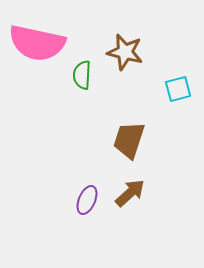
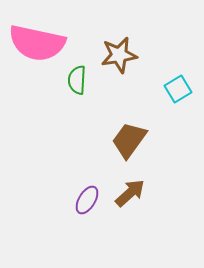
brown star: moved 6 px left, 3 px down; rotated 24 degrees counterclockwise
green semicircle: moved 5 px left, 5 px down
cyan square: rotated 16 degrees counterclockwise
brown trapezoid: rotated 18 degrees clockwise
purple ellipse: rotated 8 degrees clockwise
